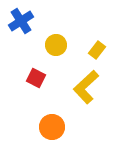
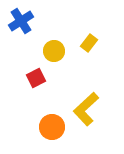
yellow circle: moved 2 px left, 6 px down
yellow rectangle: moved 8 px left, 7 px up
red square: rotated 36 degrees clockwise
yellow L-shape: moved 22 px down
